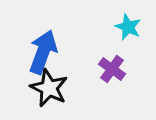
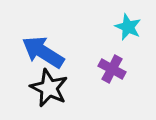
blue arrow: rotated 78 degrees counterclockwise
purple cross: rotated 8 degrees counterclockwise
